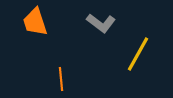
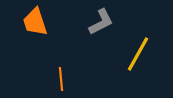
gray L-shape: moved 1 px up; rotated 64 degrees counterclockwise
